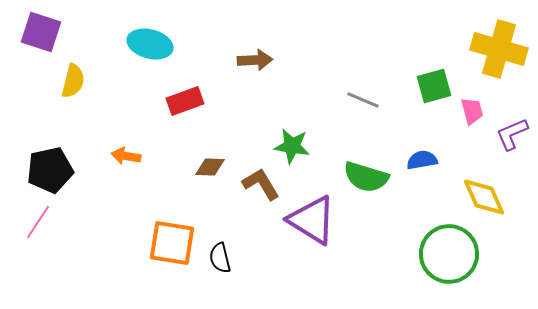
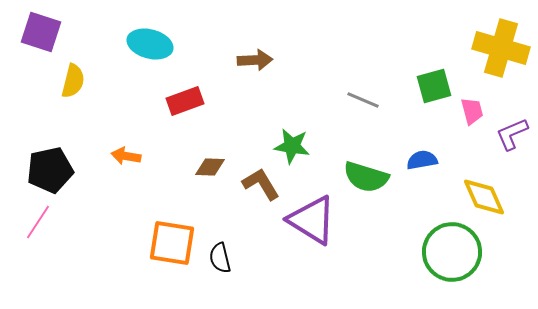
yellow cross: moved 2 px right, 1 px up
green circle: moved 3 px right, 2 px up
